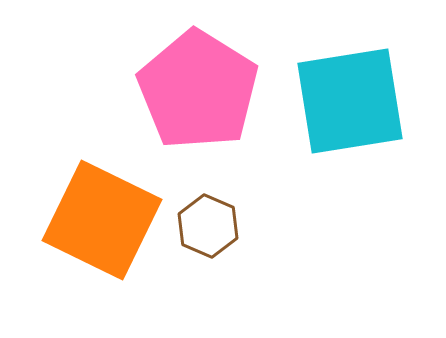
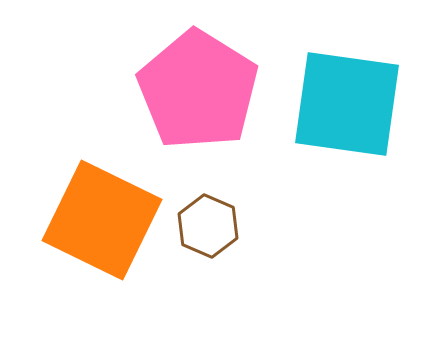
cyan square: moved 3 px left, 3 px down; rotated 17 degrees clockwise
